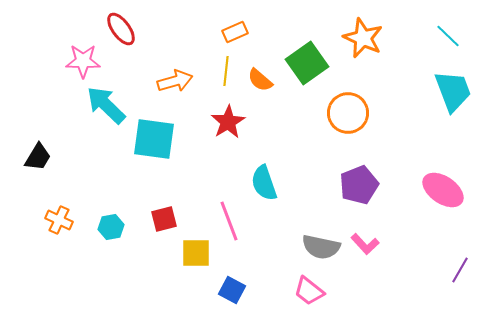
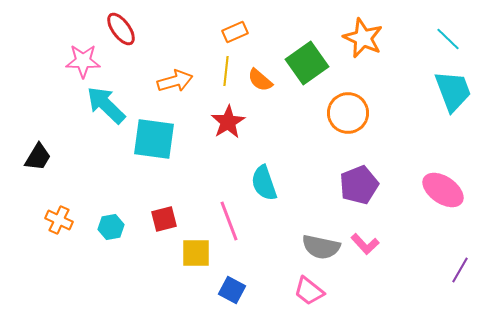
cyan line: moved 3 px down
